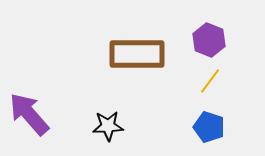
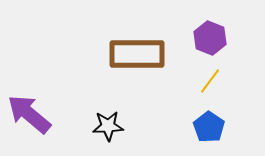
purple hexagon: moved 1 px right, 2 px up
purple arrow: rotated 9 degrees counterclockwise
blue pentagon: rotated 16 degrees clockwise
